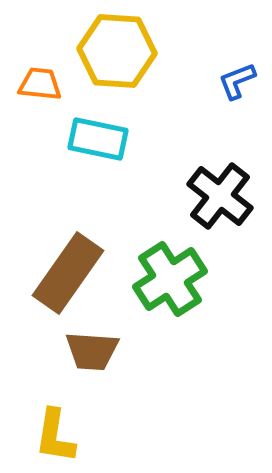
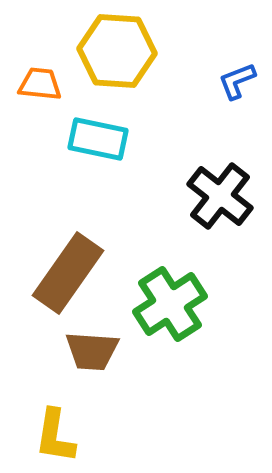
green cross: moved 25 px down
